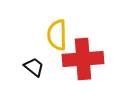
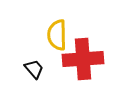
black trapezoid: moved 2 px down; rotated 10 degrees clockwise
